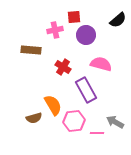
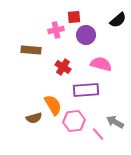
pink cross: moved 1 px right
purple rectangle: rotated 65 degrees counterclockwise
pink line: moved 1 px right, 1 px down; rotated 48 degrees clockwise
